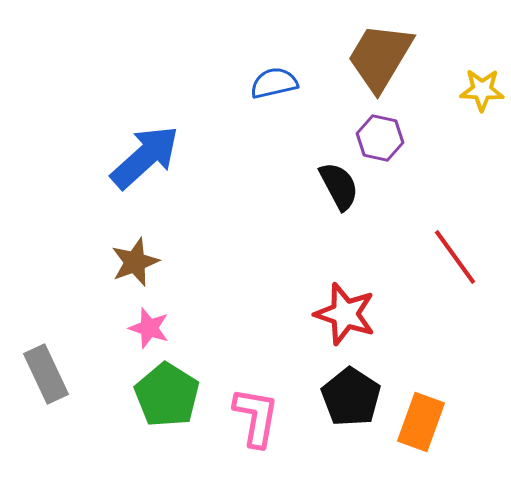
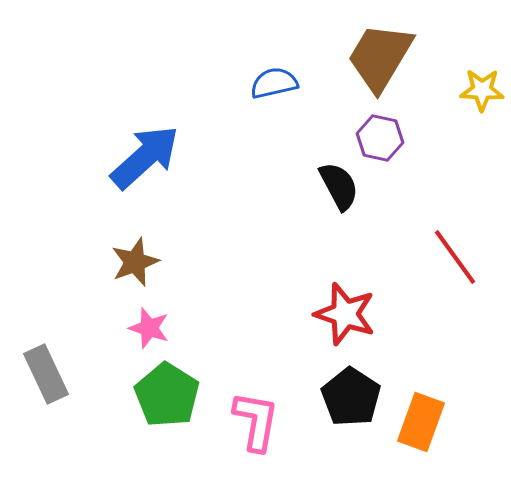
pink L-shape: moved 4 px down
